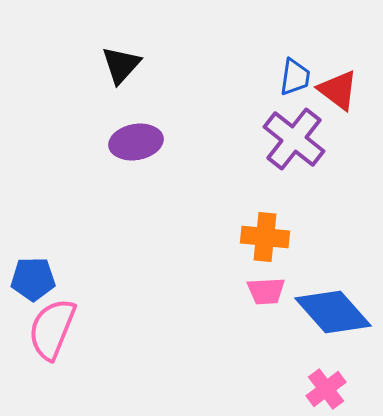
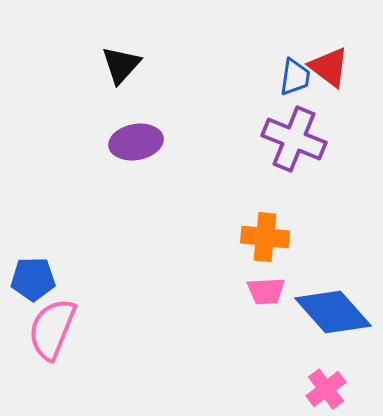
red triangle: moved 9 px left, 23 px up
purple cross: rotated 16 degrees counterclockwise
